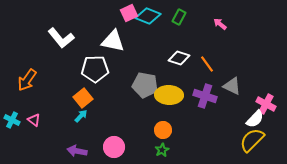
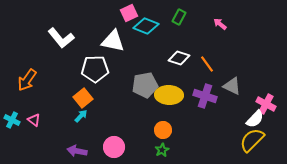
cyan diamond: moved 2 px left, 10 px down
gray pentagon: rotated 20 degrees counterclockwise
